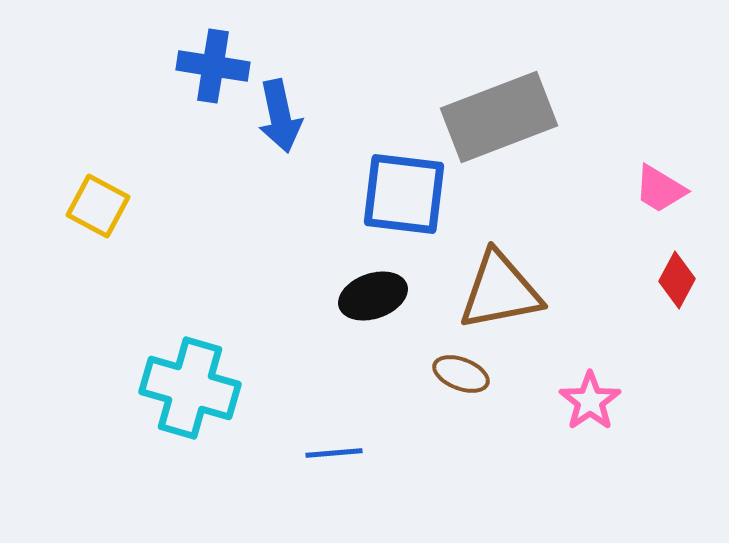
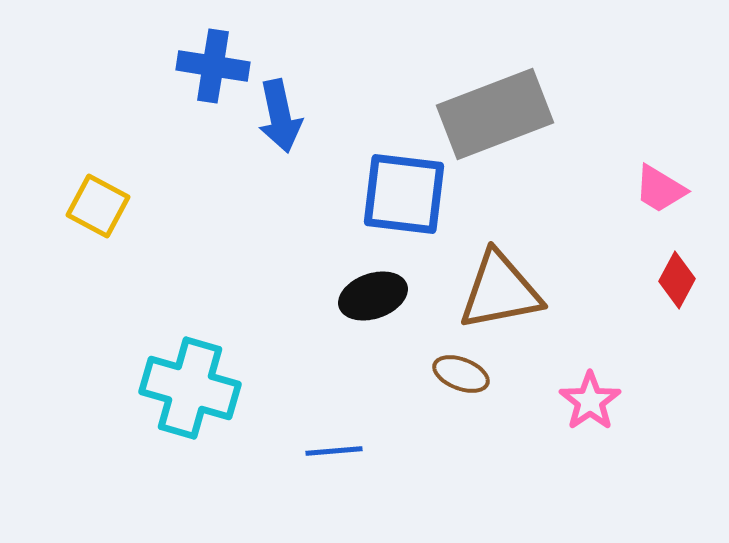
gray rectangle: moved 4 px left, 3 px up
blue line: moved 2 px up
